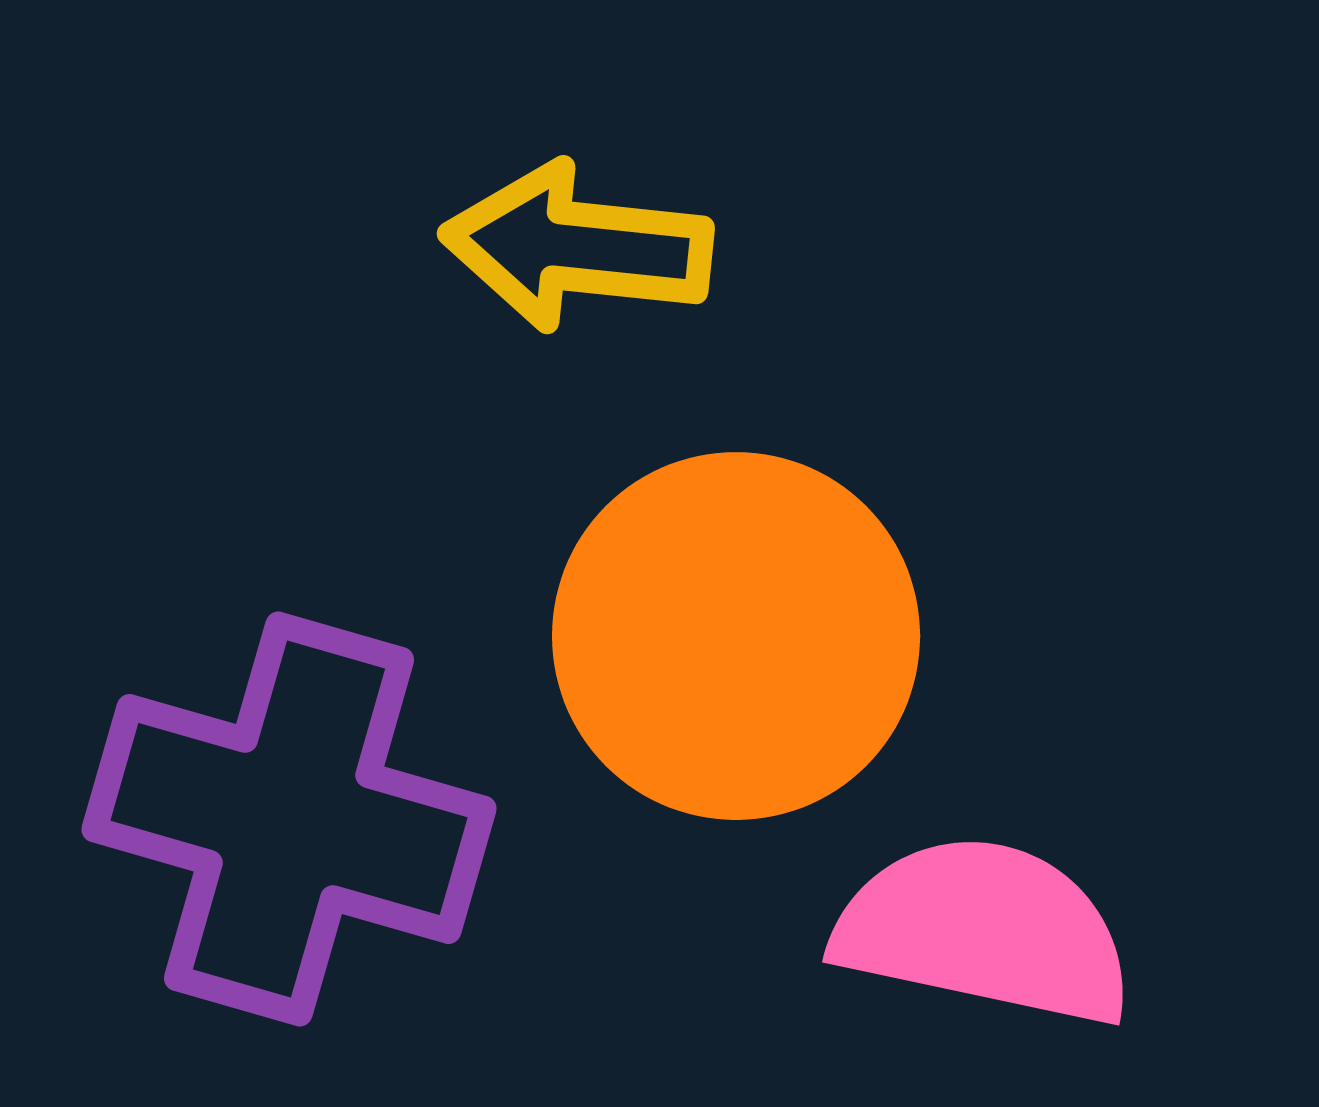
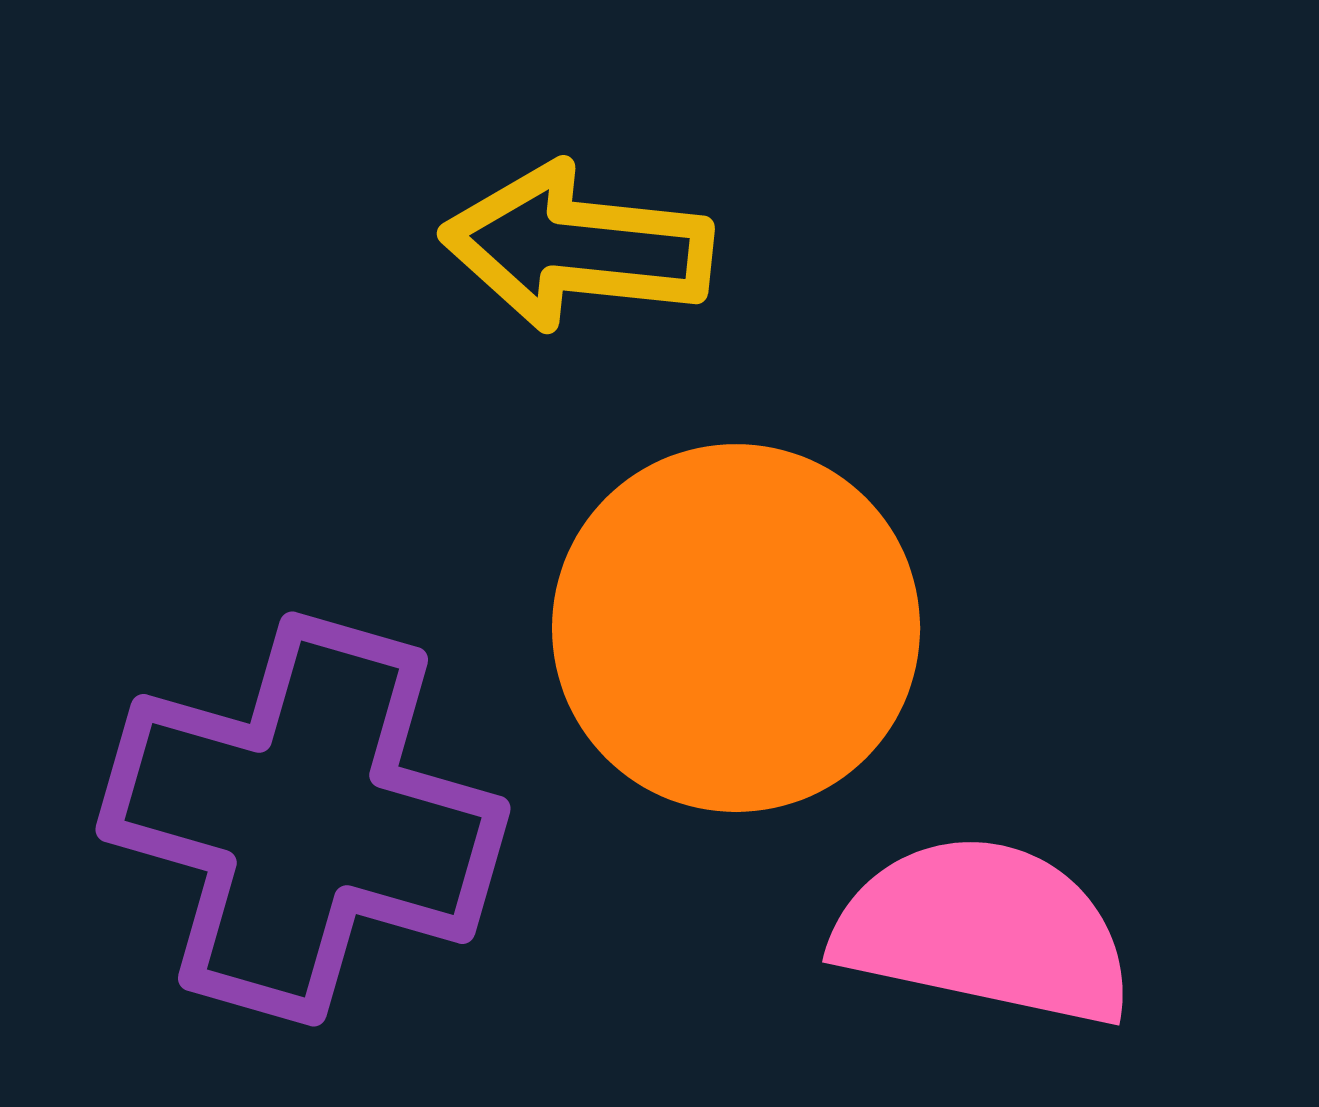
orange circle: moved 8 px up
purple cross: moved 14 px right
